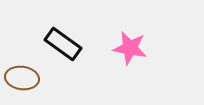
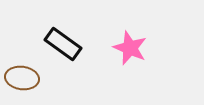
pink star: rotated 12 degrees clockwise
